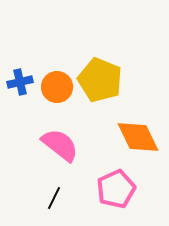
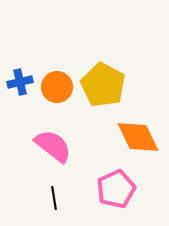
yellow pentagon: moved 3 px right, 5 px down; rotated 6 degrees clockwise
pink semicircle: moved 7 px left, 1 px down
black line: rotated 35 degrees counterclockwise
